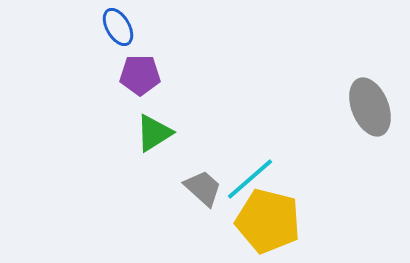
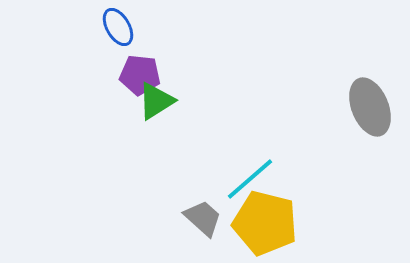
purple pentagon: rotated 6 degrees clockwise
green triangle: moved 2 px right, 32 px up
gray trapezoid: moved 30 px down
yellow pentagon: moved 3 px left, 2 px down
